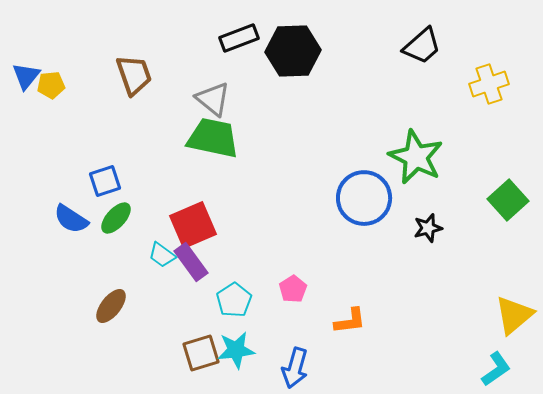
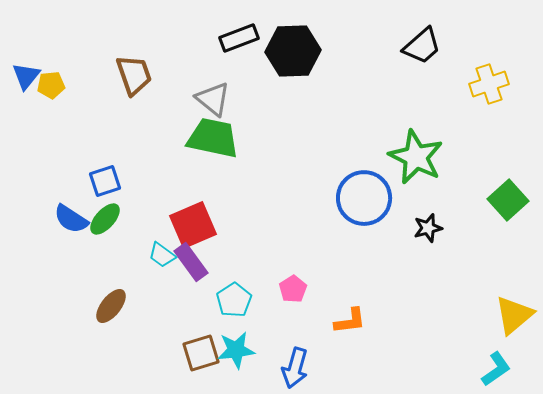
green ellipse: moved 11 px left, 1 px down
